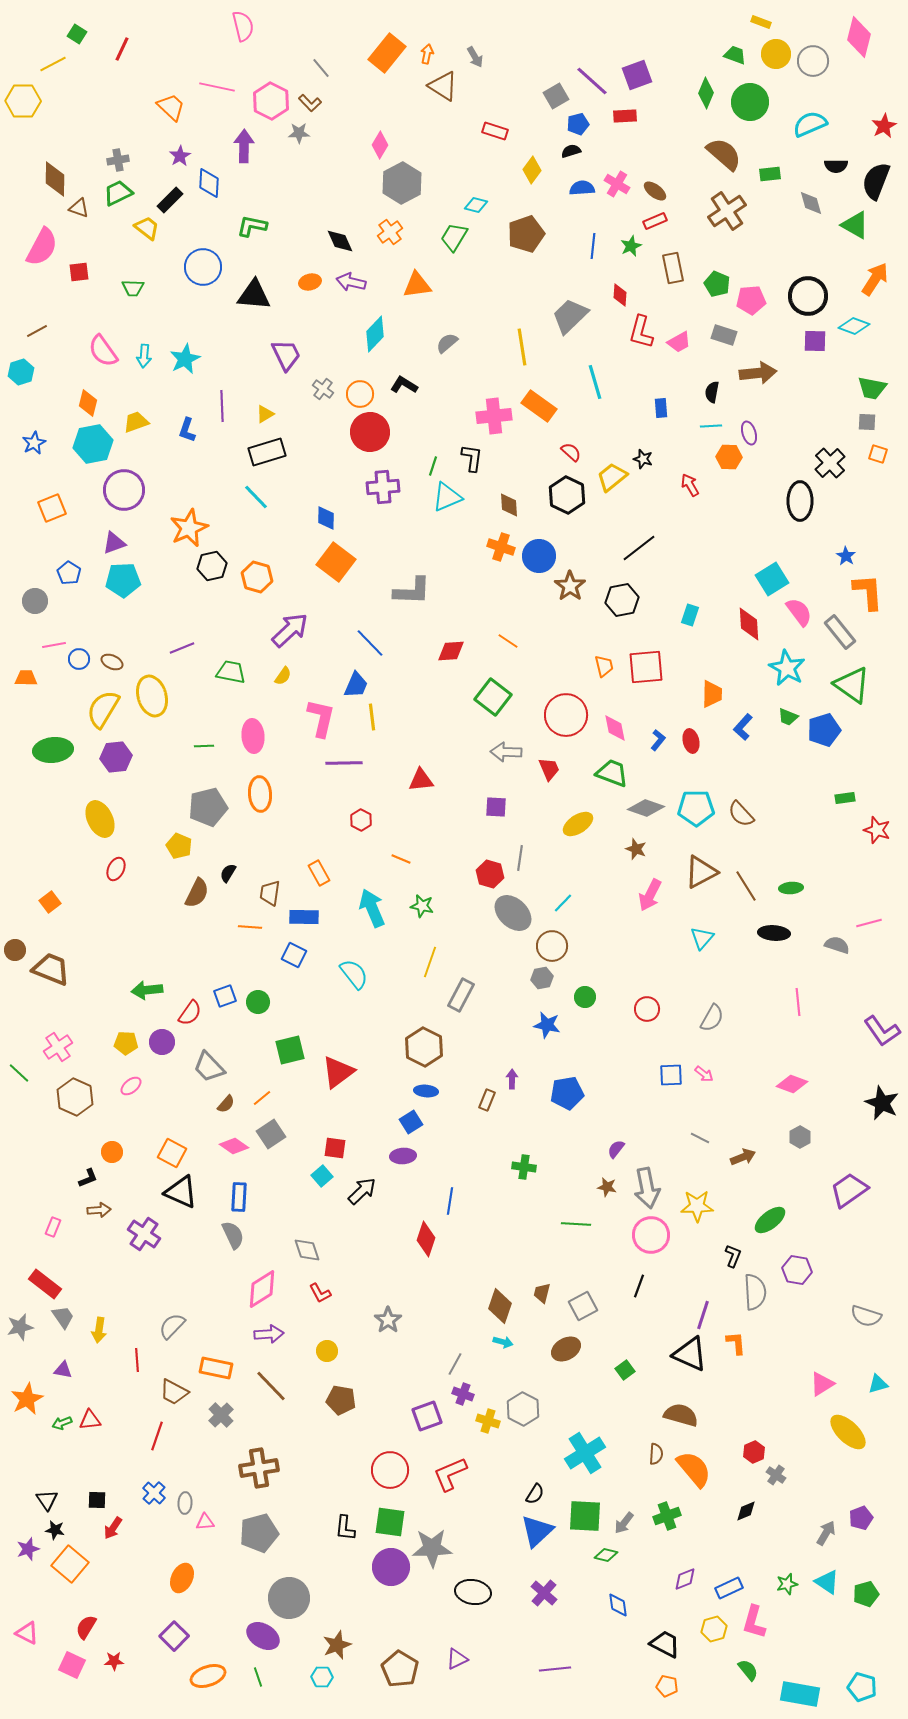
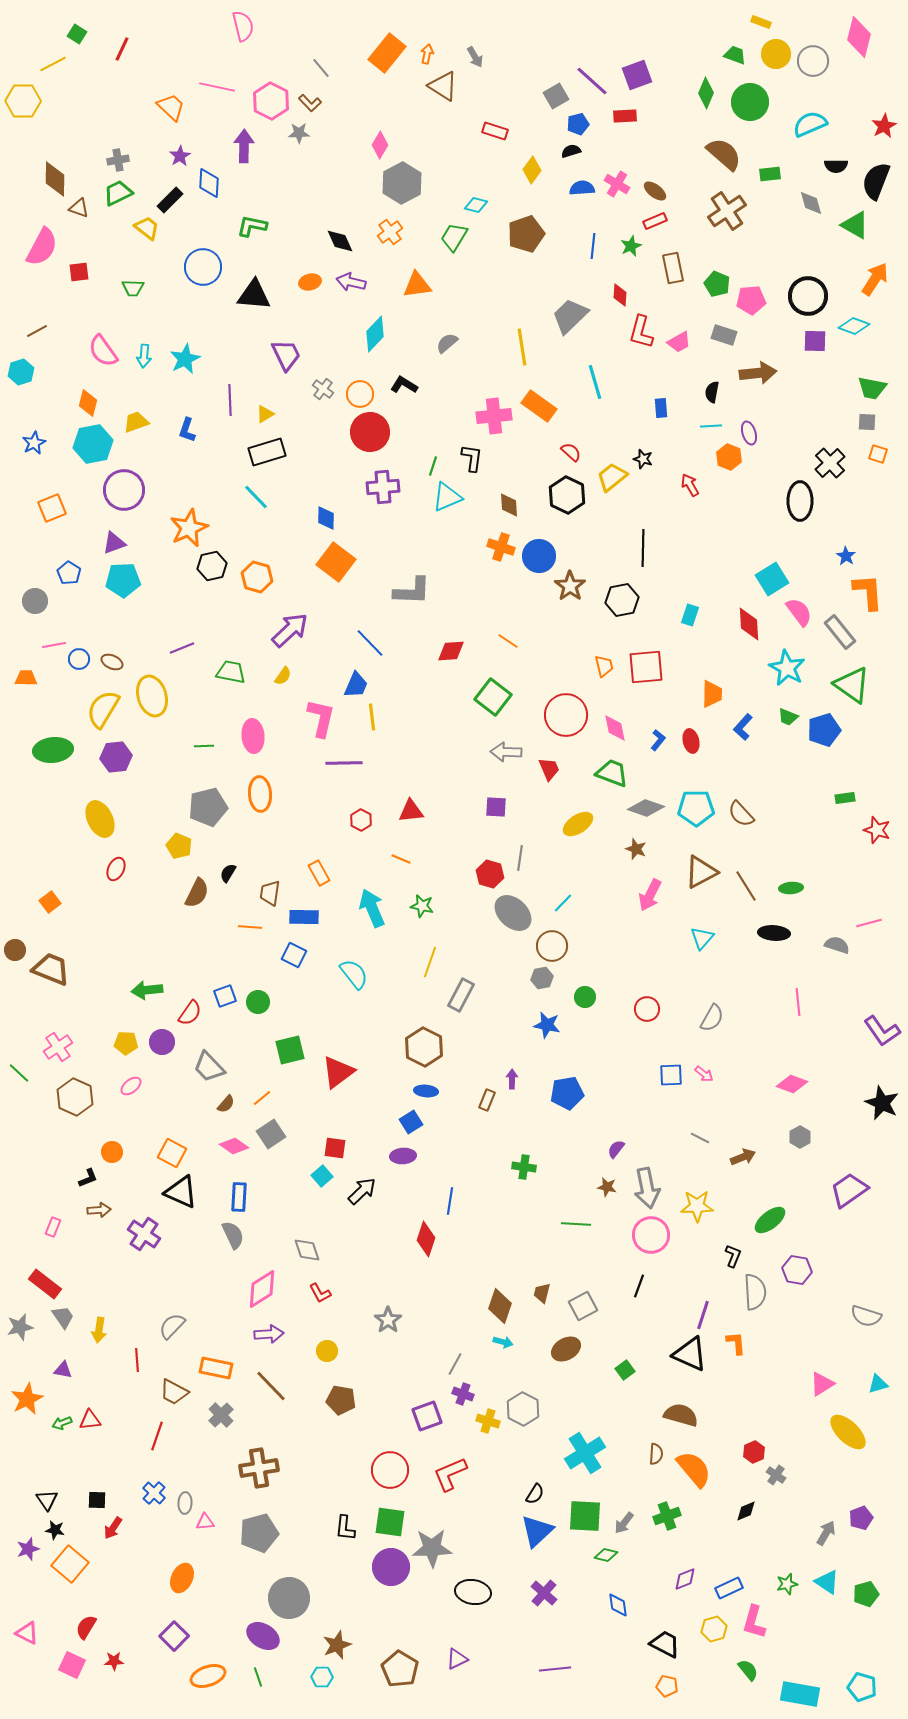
purple line at (222, 406): moved 8 px right, 6 px up
orange hexagon at (729, 457): rotated 20 degrees clockwise
black line at (639, 548): moved 4 px right; rotated 51 degrees counterclockwise
red triangle at (421, 780): moved 10 px left, 31 px down
